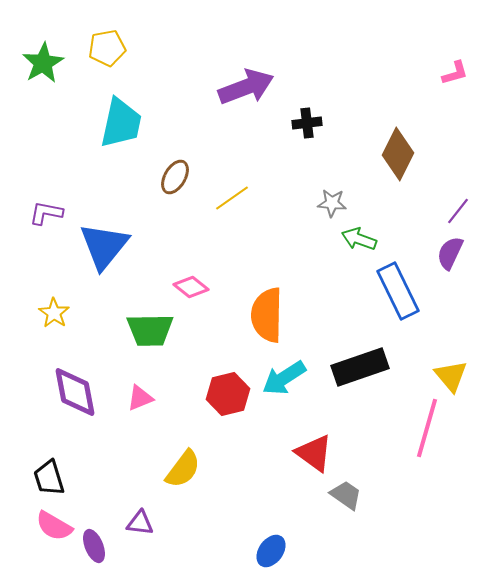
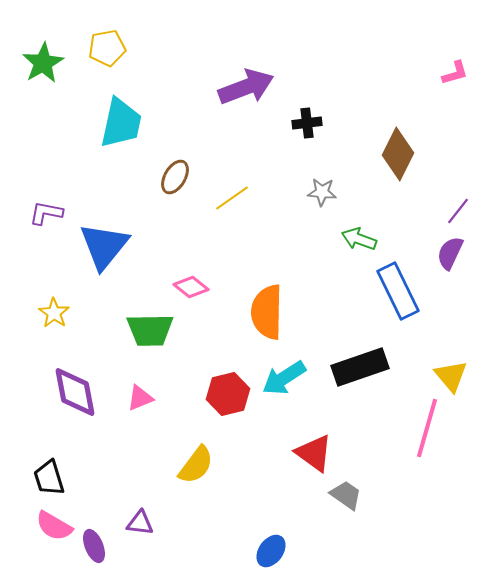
gray star: moved 10 px left, 11 px up
orange semicircle: moved 3 px up
yellow semicircle: moved 13 px right, 4 px up
